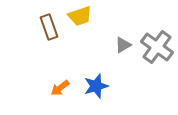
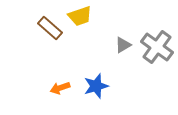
brown rectangle: moved 1 px right, 1 px down; rotated 30 degrees counterclockwise
orange arrow: rotated 18 degrees clockwise
